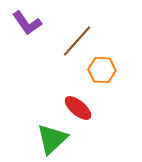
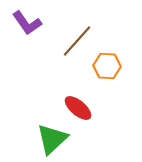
orange hexagon: moved 5 px right, 4 px up
